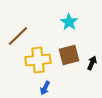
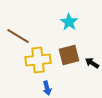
brown line: rotated 75 degrees clockwise
black arrow: rotated 80 degrees counterclockwise
blue arrow: moved 2 px right; rotated 40 degrees counterclockwise
